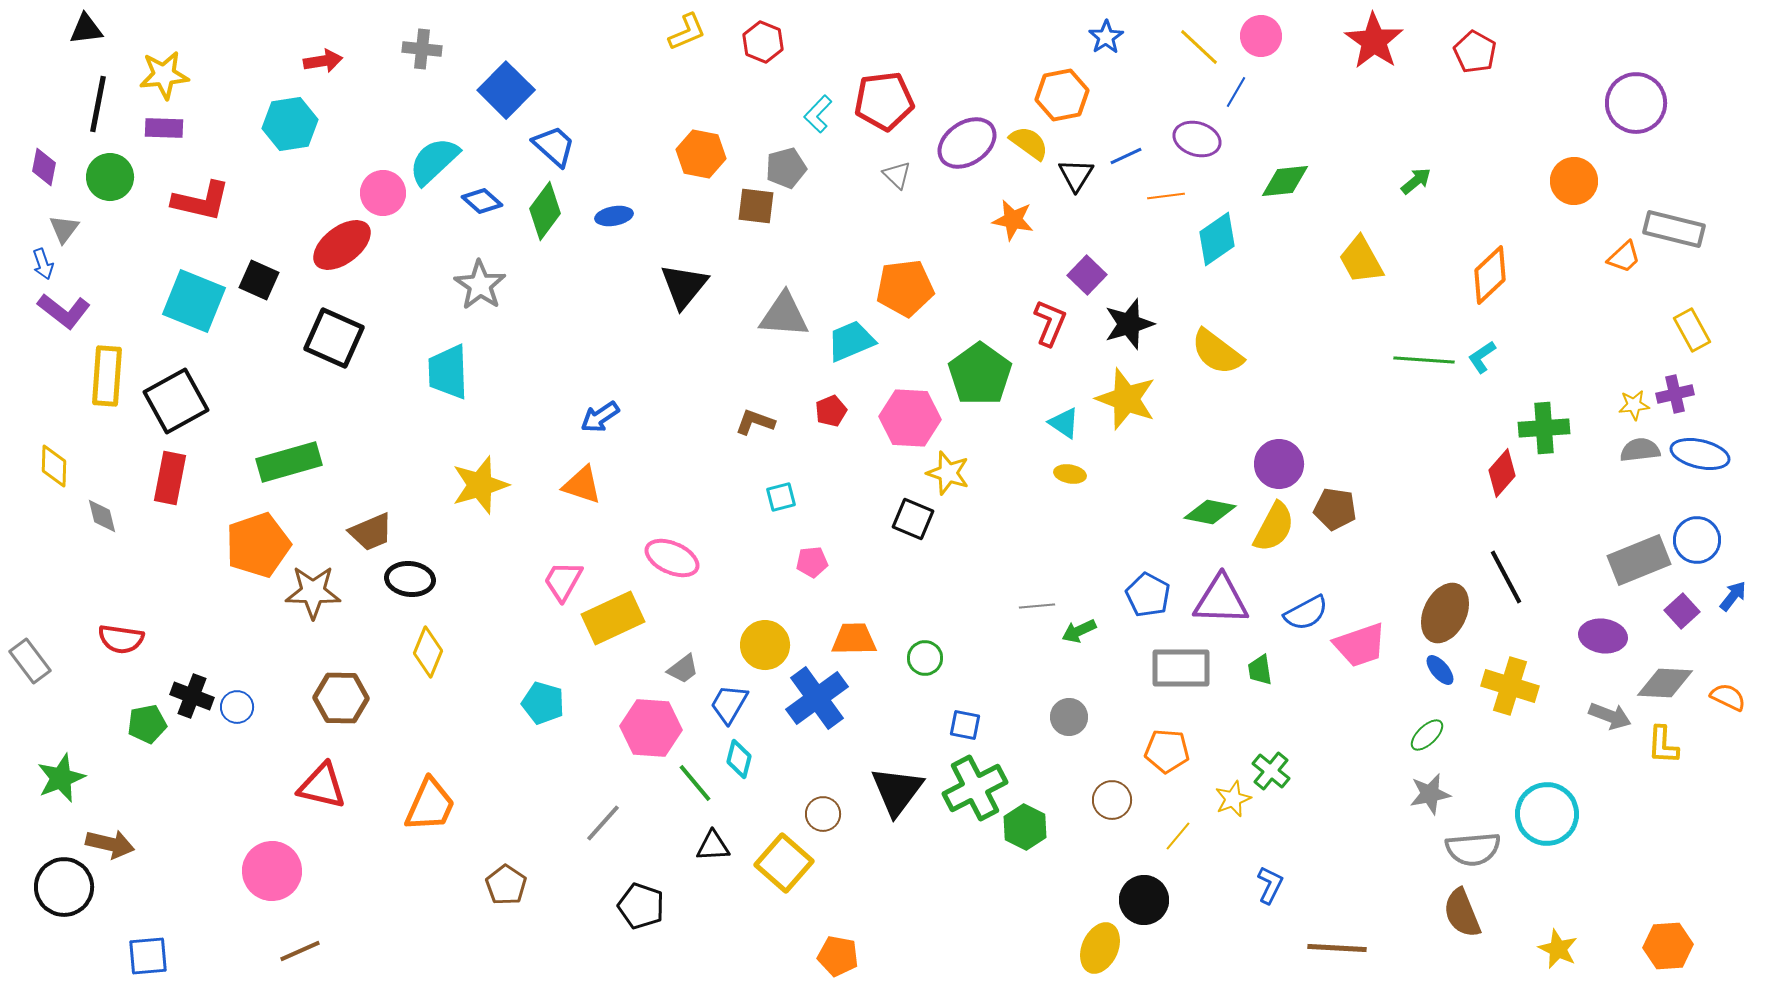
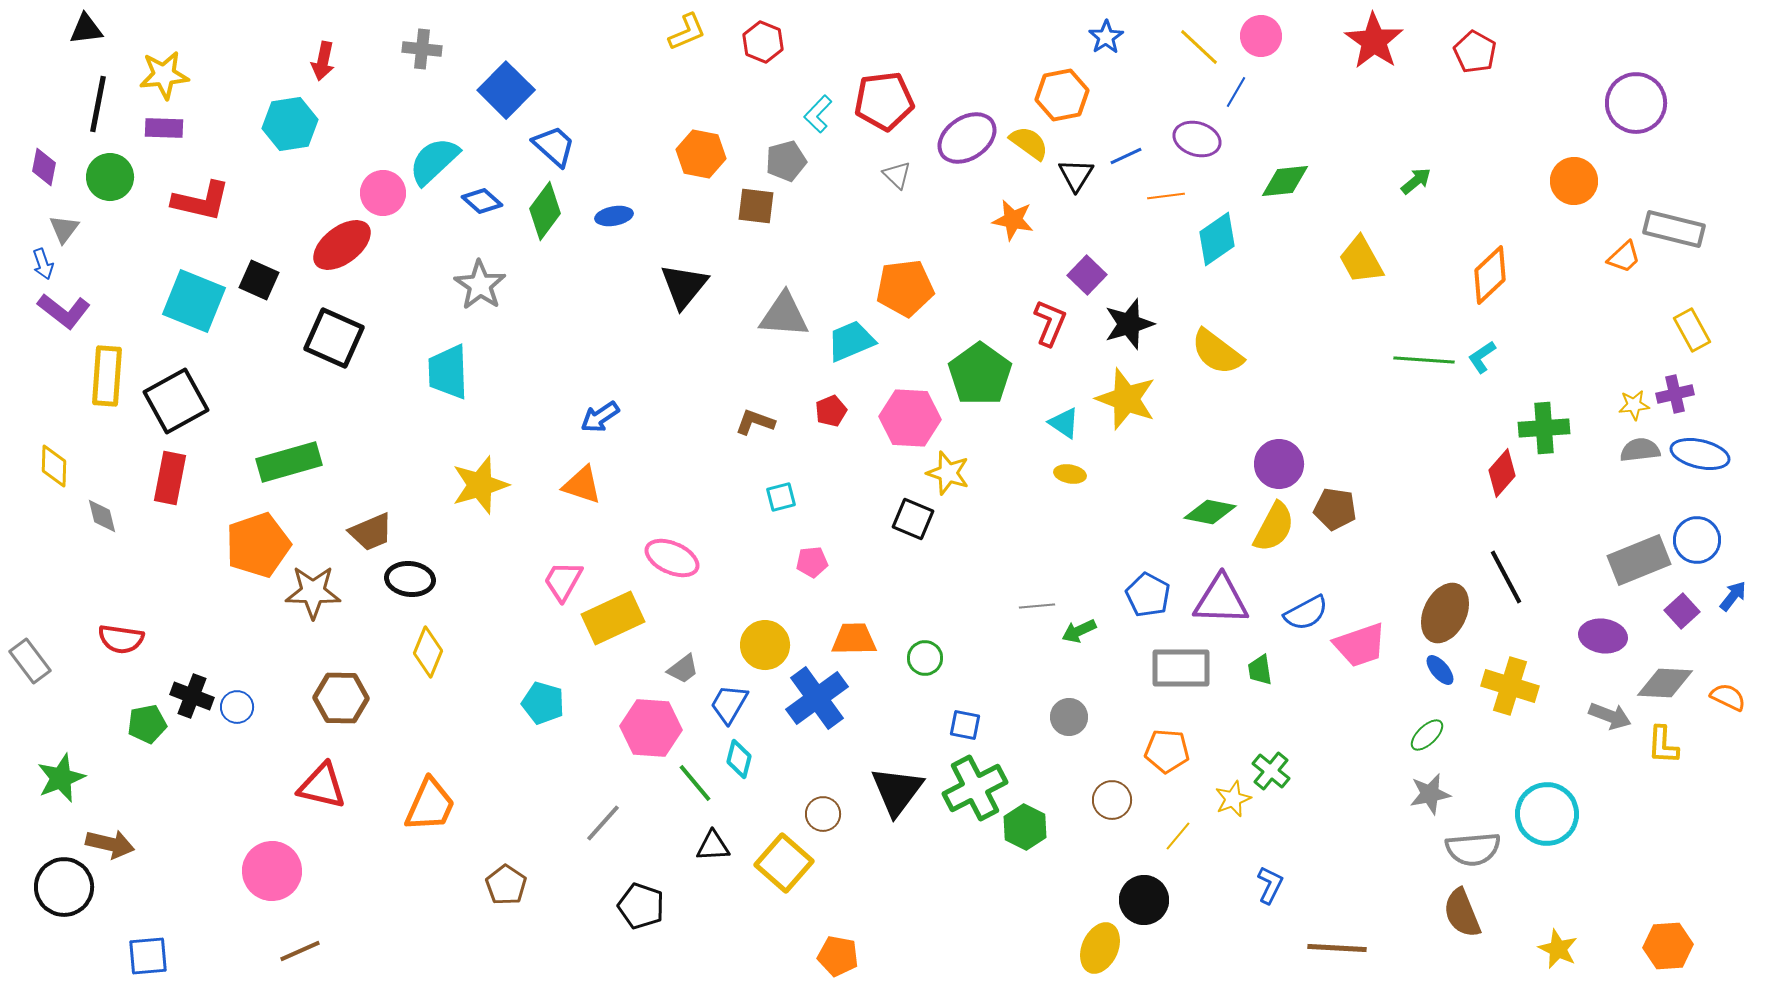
red arrow at (323, 61): rotated 111 degrees clockwise
purple ellipse at (967, 143): moved 5 px up
gray pentagon at (786, 168): moved 7 px up
